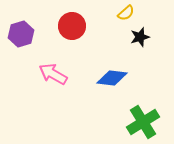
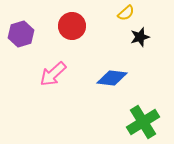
pink arrow: rotated 72 degrees counterclockwise
